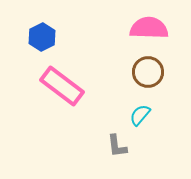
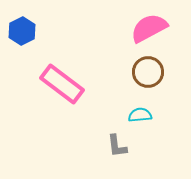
pink semicircle: rotated 30 degrees counterclockwise
blue hexagon: moved 20 px left, 6 px up
pink rectangle: moved 2 px up
cyan semicircle: rotated 45 degrees clockwise
